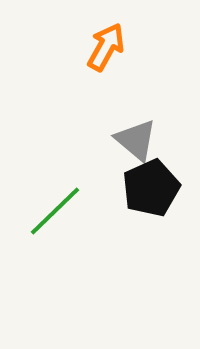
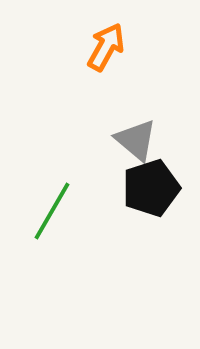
black pentagon: rotated 6 degrees clockwise
green line: moved 3 px left; rotated 16 degrees counterclockwise
